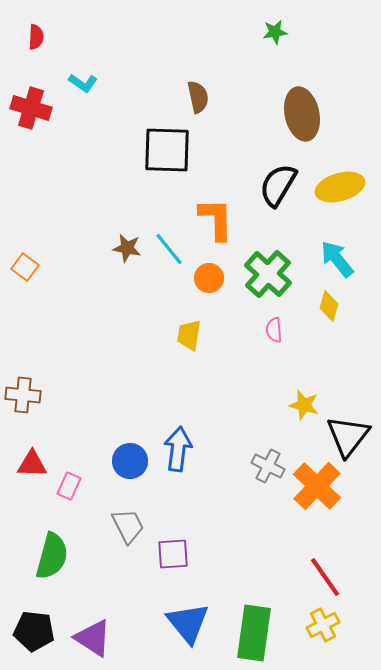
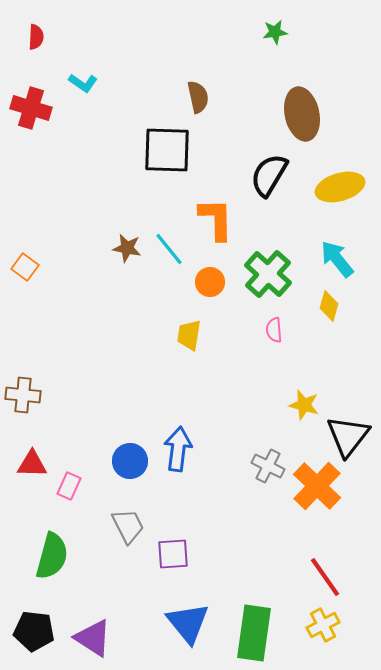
black semicircle: moved 9 px left, 10 px up
orange circle: moved 1 px right, 4 px down
